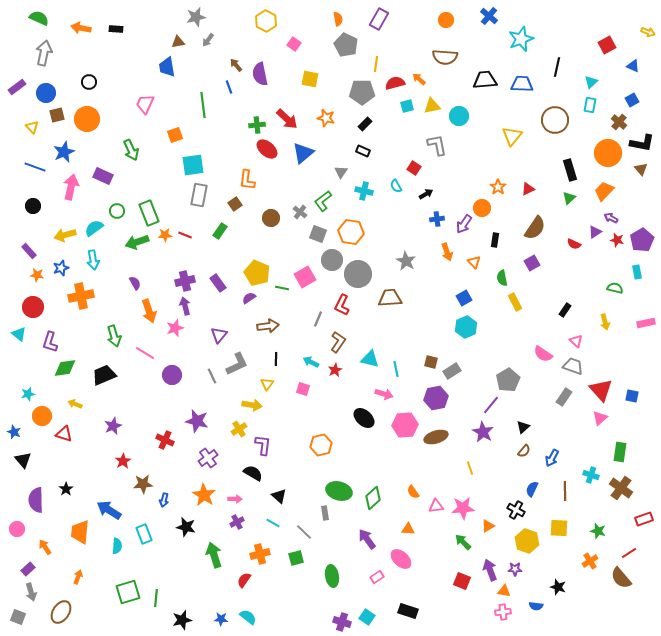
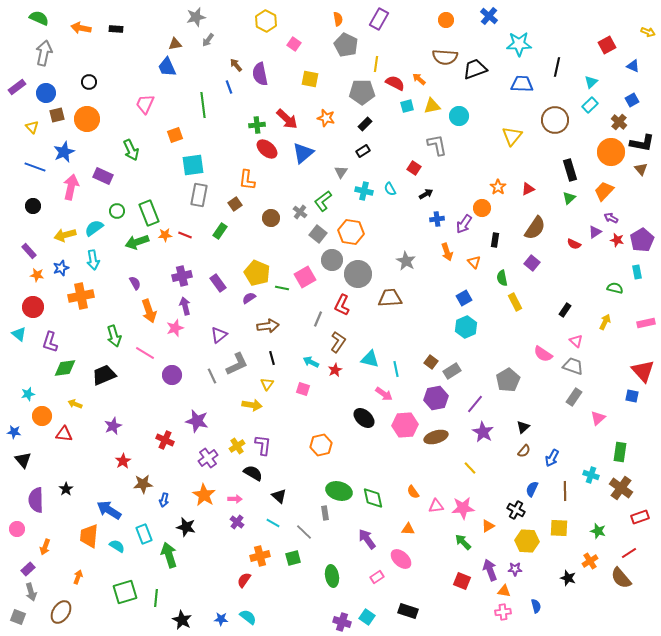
cyan star at (521, 39): moved 2 px left, 5 px down; rotated 20 degrees clockwise
brown triangle at (178, 42): moved 3 px left, 2 px down
blue trapezoid at (167, 67): rotated 15 degrees counterclockwise
black trapezoid at (485, 80): moved 10 px left, 11 px up; rotated 15 degrees counterclockwise
red semicircle at (395, 83): rotated 42 degrees clockwise
cyan rectangle at (590, 105): rotated 35 degrees clockwise
black rectangle at (363, 151): rotated 56 degrees counterclockwise
orange circle at (608, 153): moved 3 px right, 1 px up
cyan semicircle at (396, 186): moved 6 px left, 3 px down
gray square at (318, 234): rotated 18 degrees clockwise
purple square at (532, 263): rotated 21 degrees counterclockwise
purple cross at (185, 281): moved 3 px left, 5 px up
yellow arrow at (605, 322): rotated 140 degrees counterclockwise
purple triangle at (219, 335): rotated 12 degrees clockwise
black line at (276, 359): moved 4 px left, 1 px up; rotated 16 degrees counterclockwise
brown square at (431, 362): rotated 24 degrees clockwise
red triangle at (601, 390): moved 42 px right, 19 px up
pink arrow at (384, 394): rotated 18 degrees clockwise
gray rectangle at (564, 397): moved 10 px right
purple line at (491, 405): moved 16 px left, 1 px up
pink triangle at (600, 418): moved 2 px left
yellow cross at (239, 429): moved 2 px left, 17 px down
blue star at (14, 432): rotated 16 degrees counterclockwise
red triangle at (64, 434): rotated 12 degrees counterclockwise
yellow line at (470, 468): rotated 24 degrees counterclockwise
green diamond at (373, 498): rotated 60 degrees counterclockwise
red rectangle at (644, 519): moved 4 px left, 2 px up
purple cross at (237, 522): rotated 24 degrees counterclockwise
orange trapezoid at (80, 532): moved 9 px right, 4 px down
yellow hexagon at (527, 541): rotated 15 degrees counterclockwise
cyan semicircle at (117, 546): rotated 63 degrees counterclockwise
orange arrow at (45, 547): rotated 126 degrees counterclockwise
orange cross at (260, 554): moved 2 px down
green arrow at (214, 555): moved 45 px left
green square at (296, 558): moved 3 px left
black star at (558, 587): moved 10 px right, 9 px up
green square at (128, 592): moved 3 px left
blue semicircle at (536, 606): rotated 112 degrees counterclockwise
black star at (182, 620): rotated 30 degrees counterclockwise
